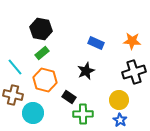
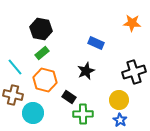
orange star: moved 18 px up
